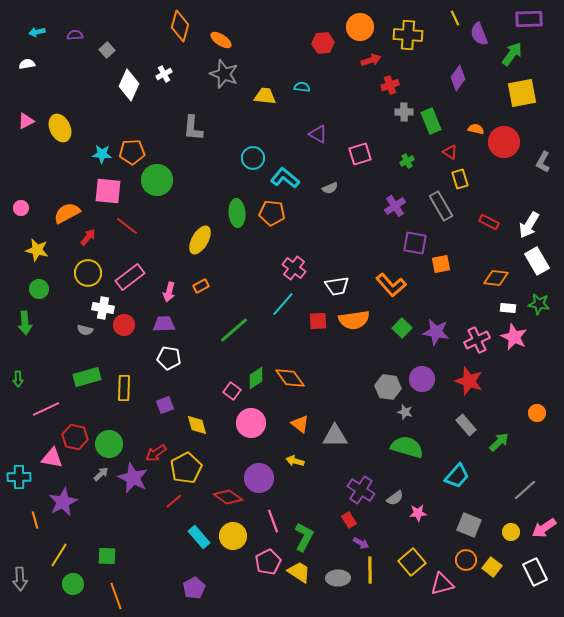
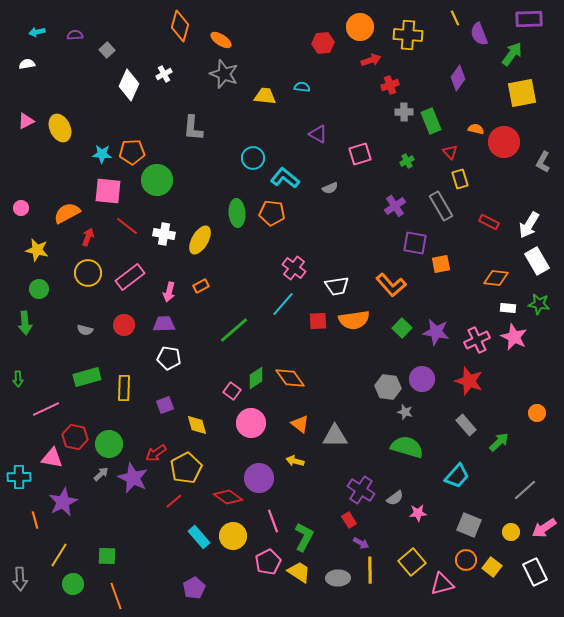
red triangle at (450, 152): rotated 14 degrees clockwise
red arrow at (88, 237): rotated 18 degrees counterclockwise
white cross at (103, 308): moved 61 px right, 74 px up
